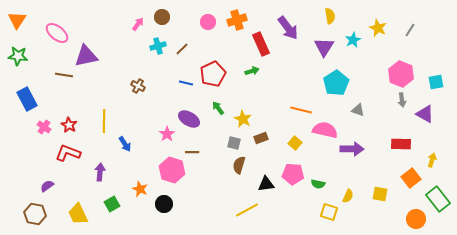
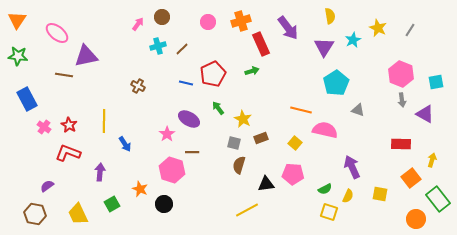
orange cross at (237, 20): moved 4 px right, 1 px down
purple arrow at (352, 149): moved 18 px down; rotated 115 degrees counterclockwise
green semicircle at (318, 184): moved 7 px right, 5 px down; rotated 40 degrees counterclockwise
